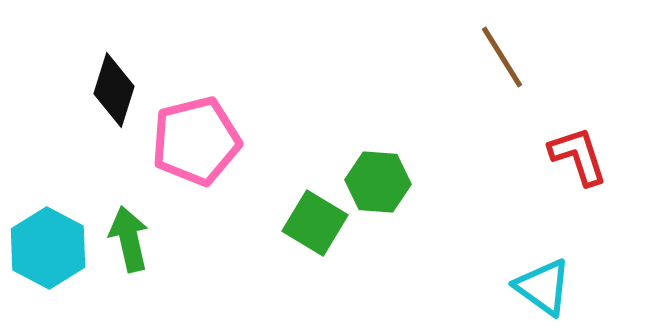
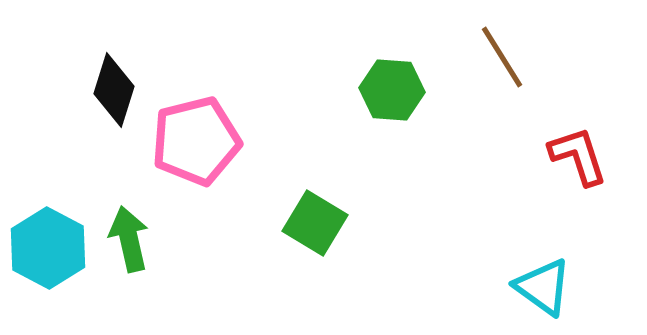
green hexagon: moved 14 px right, 92 px up
